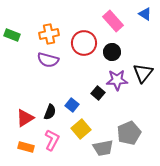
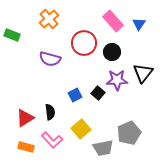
blue triangle: moved 6 px left, 10 px down; rotated 32 degrees clockwise
orange cross: moved 15 px up; rotated 30 degrees counterclockwise
purple semicircle: moved 2 px right, 1 px up
blue square: moved 3 px right, 10 px up; rotated 24 degrees clockwise
black semicircle: rotated 28 degrees counterclockwise
pink L-shape: rotated 110 degrees clockwise
